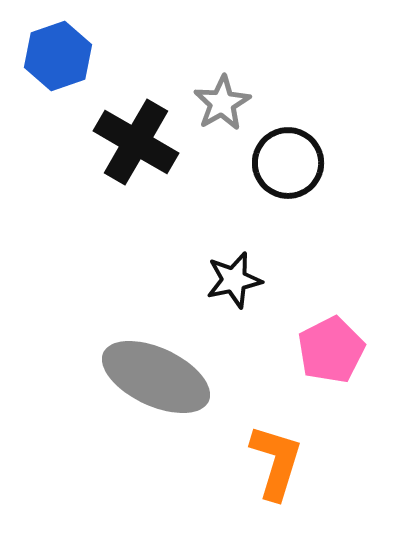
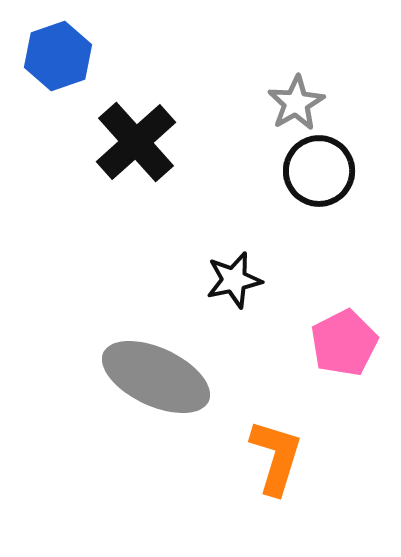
gray star: moved 74 px right
black cross: rotated 18 degrees clockwise
black circle: moved 31 px right, 8 px down
pink pentagon: moved 13 px right, 7 px up
orange L-shape: moved 5 px up
